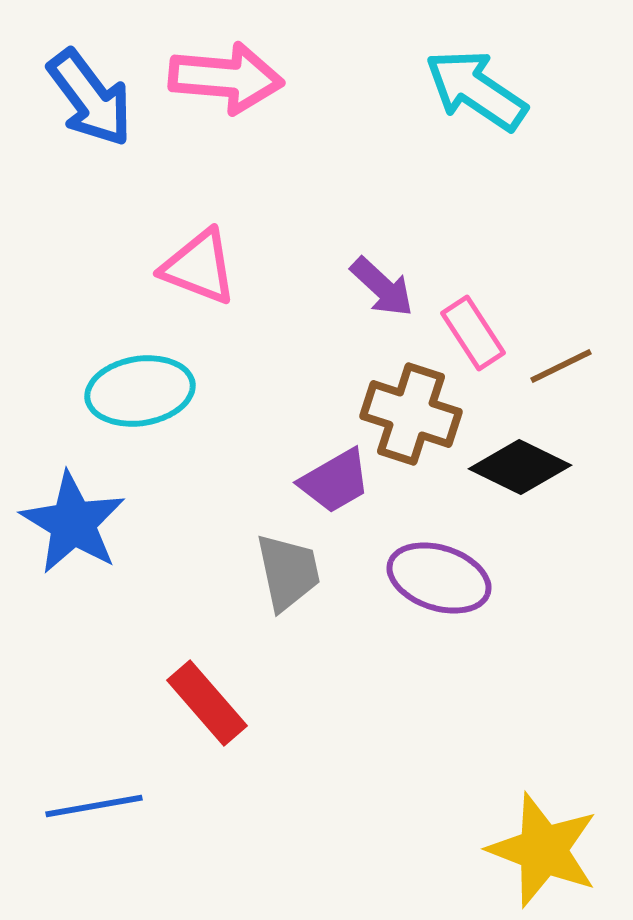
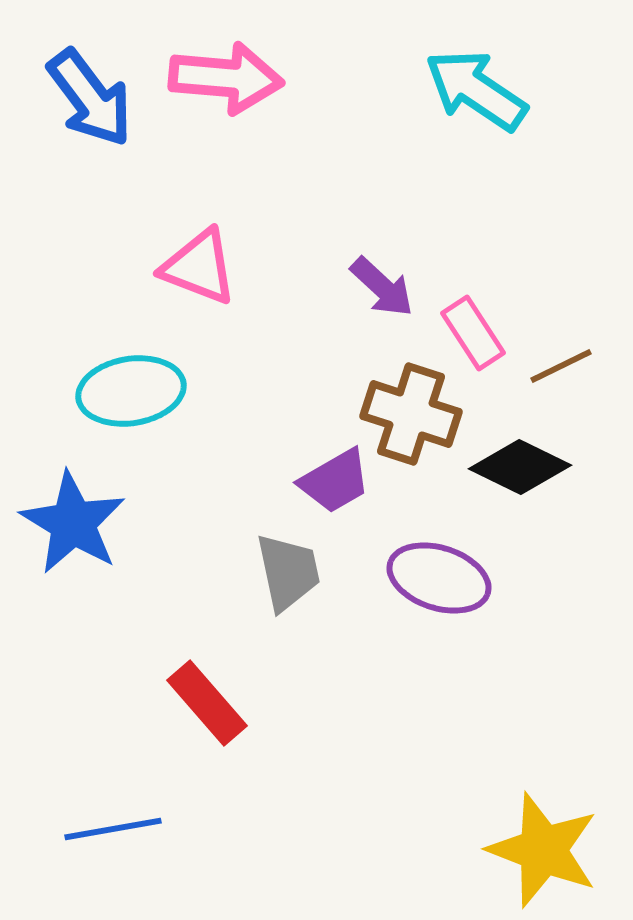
cyan ellipse: moved 9 px left
blue line: moved 19 px right, 23 px down
